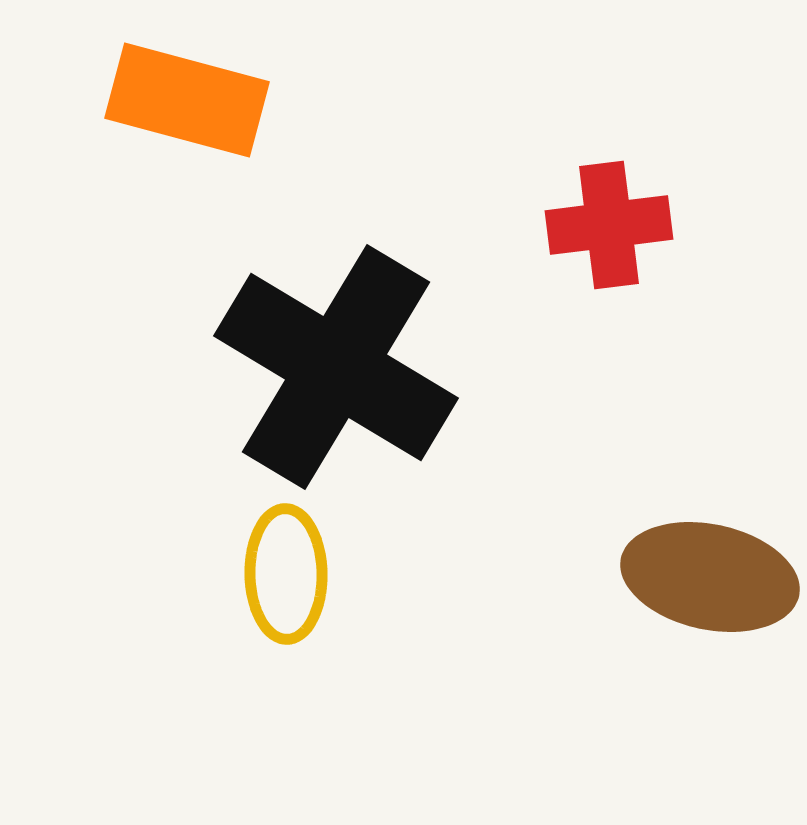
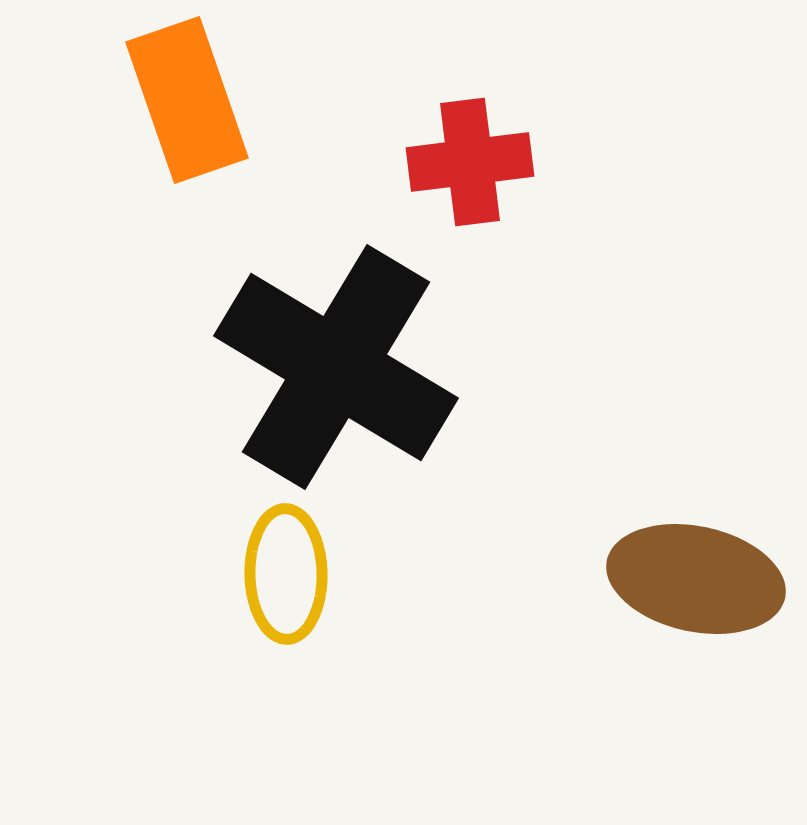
orange rectangle: rotated 56 degrees clockwise
red cross: moved 139 px left, 63 px up
brown ellipse: moved 14 px left, 2 px down
